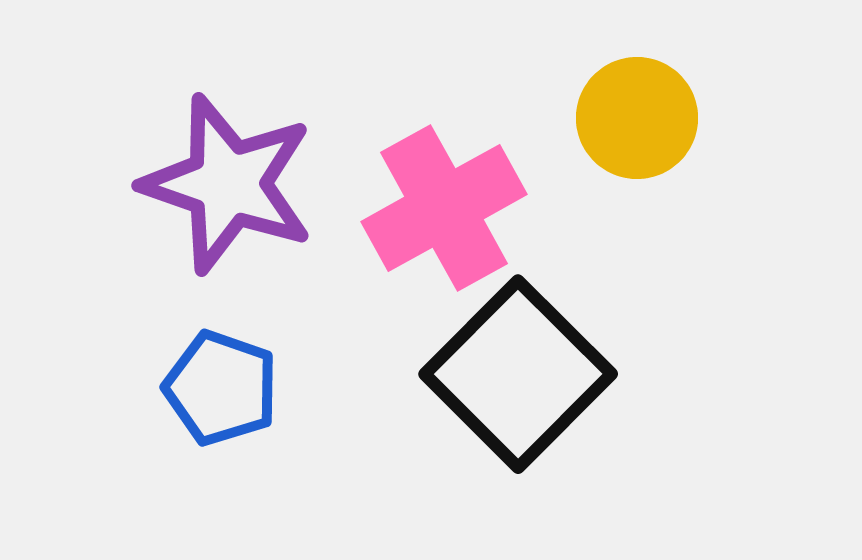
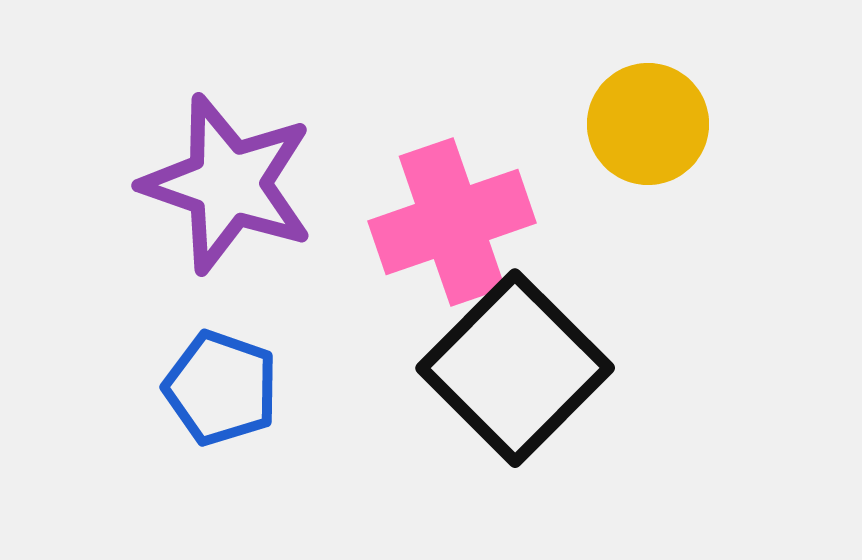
yellow circle: moved 11 px right, 6 px down
pink cross: moved 8 px right, 14 px down; rotated 10 degrees clockwise
black square: moved 3 px left, 6 px up
